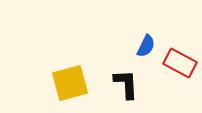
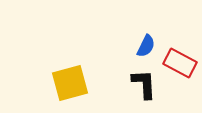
black L-shape: moved 18 px right
